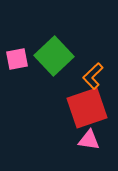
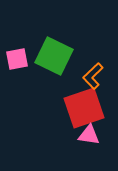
green square: rotated 21 degrees counterclockwise
red square: moved 3 px left
pink triangle: moved 5 px up
